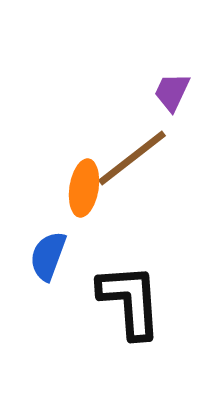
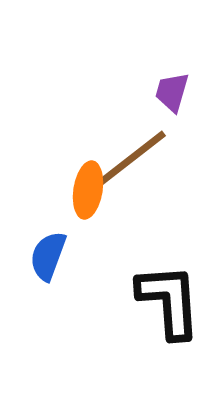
purple trapezoid: rotated 9 degrees counterclockwise
orange ellipse: moved 4 px right, 2 px down
black L-shape: moved 39 px right
